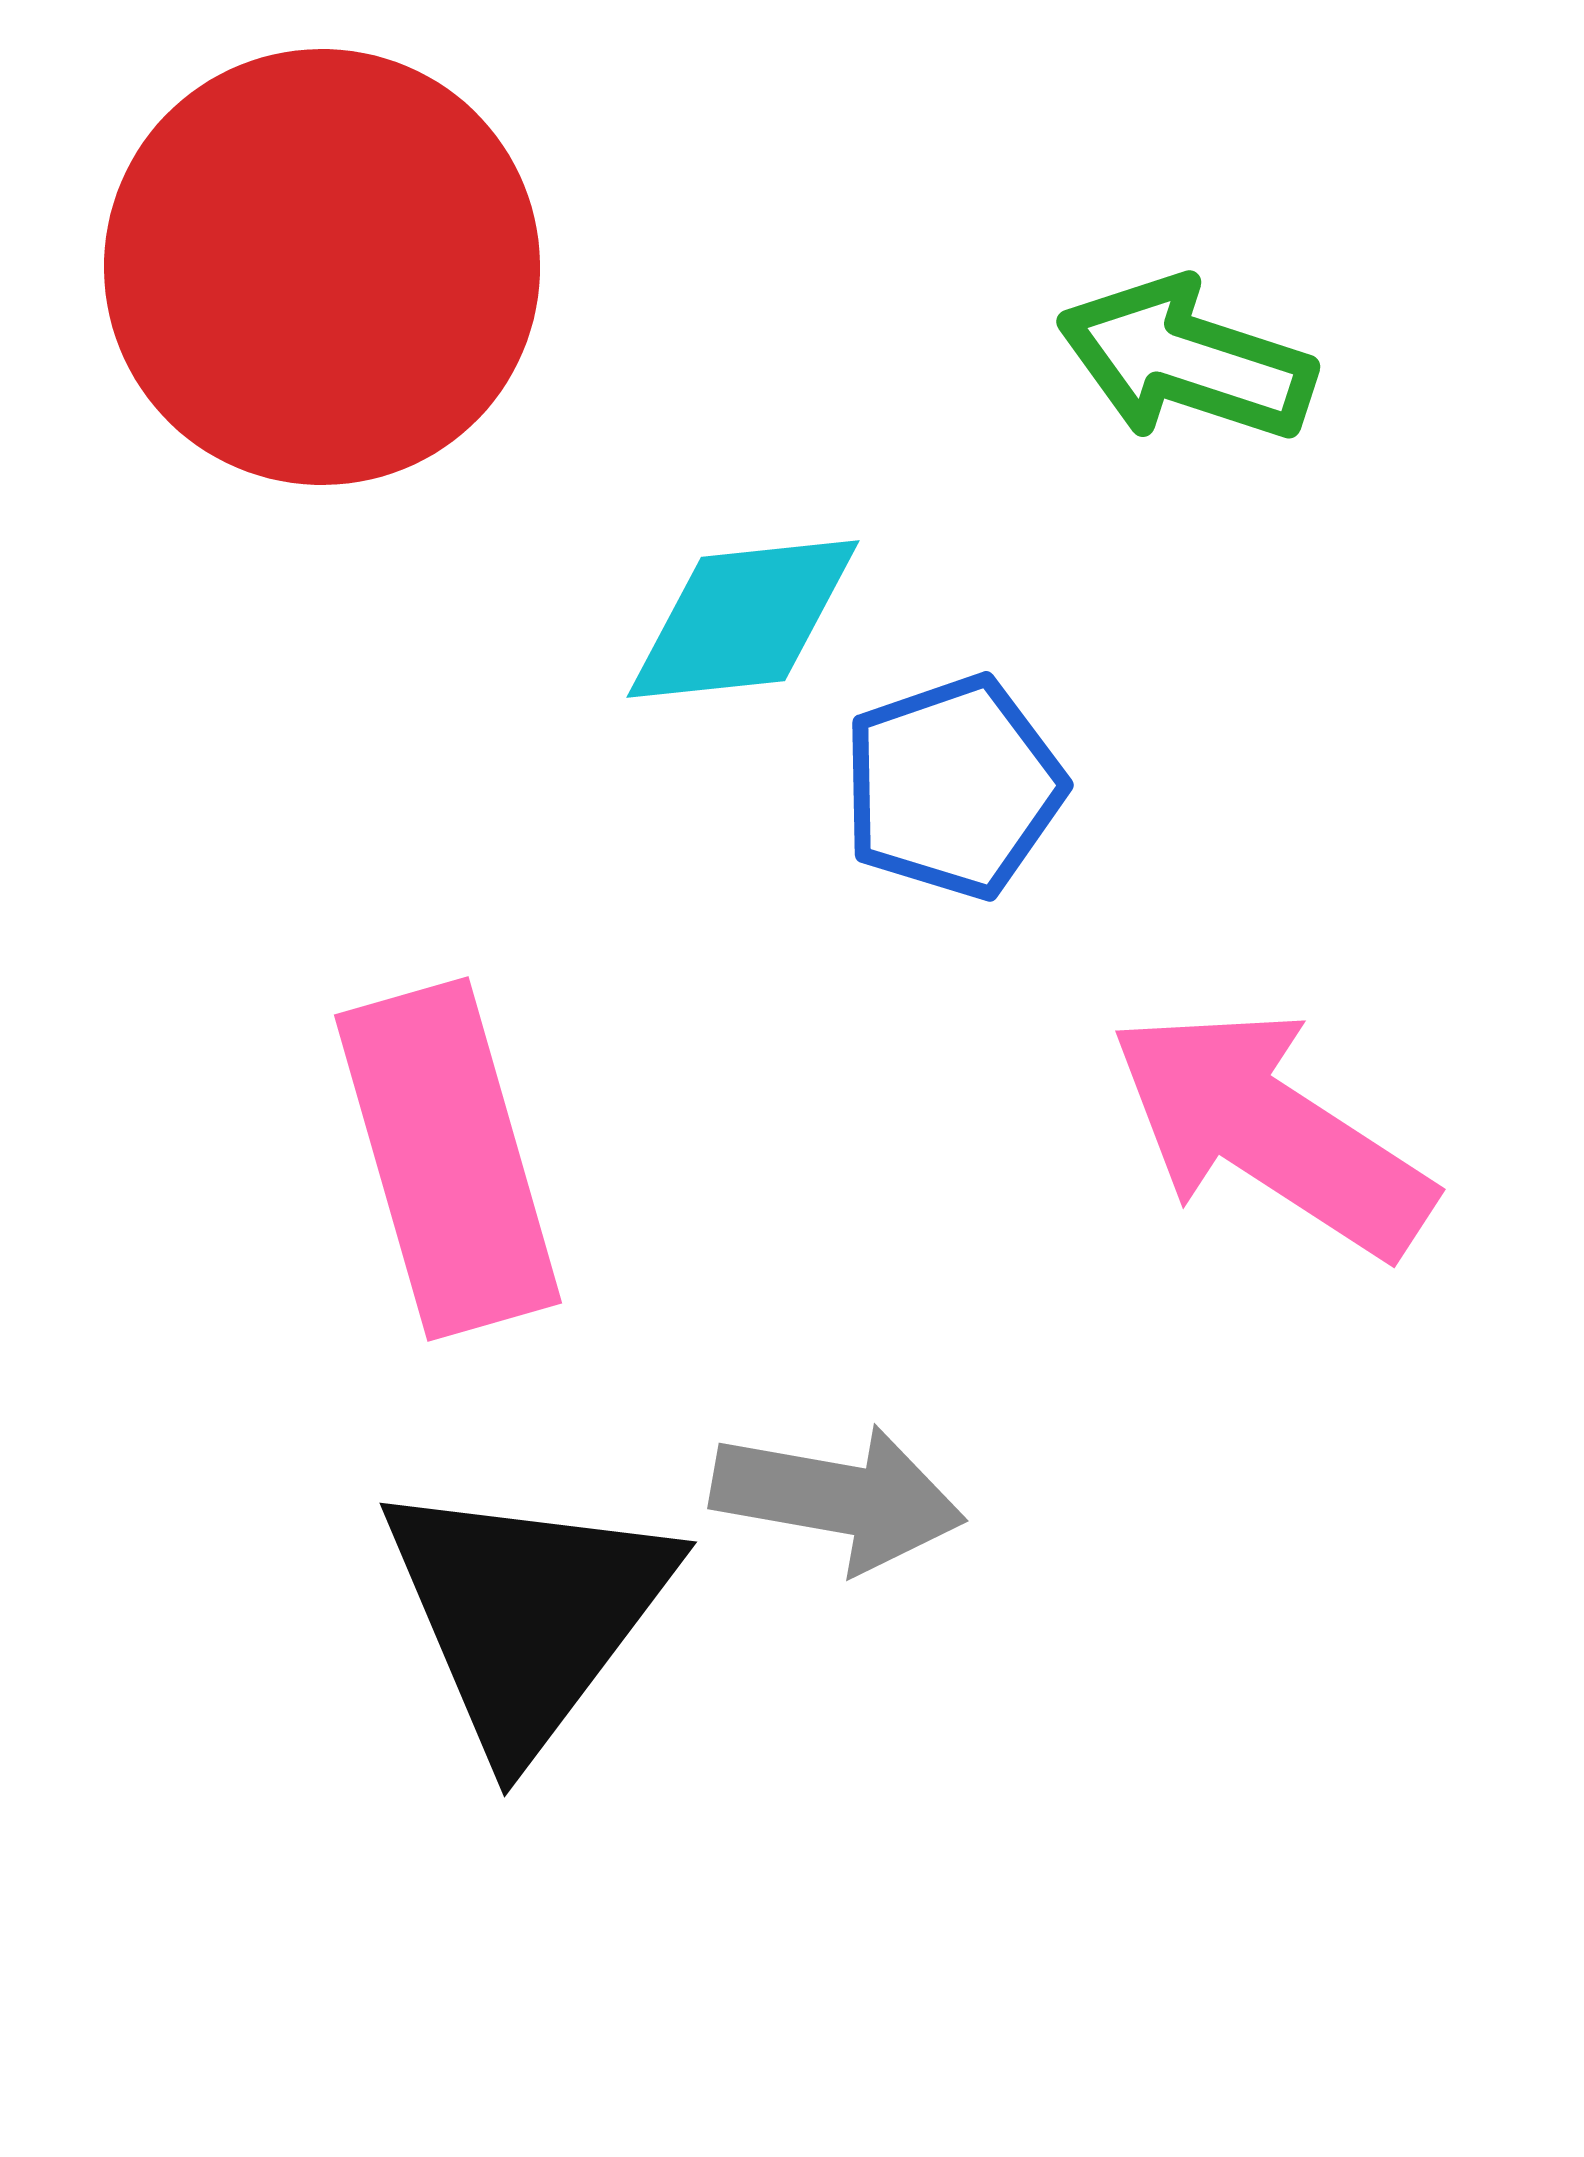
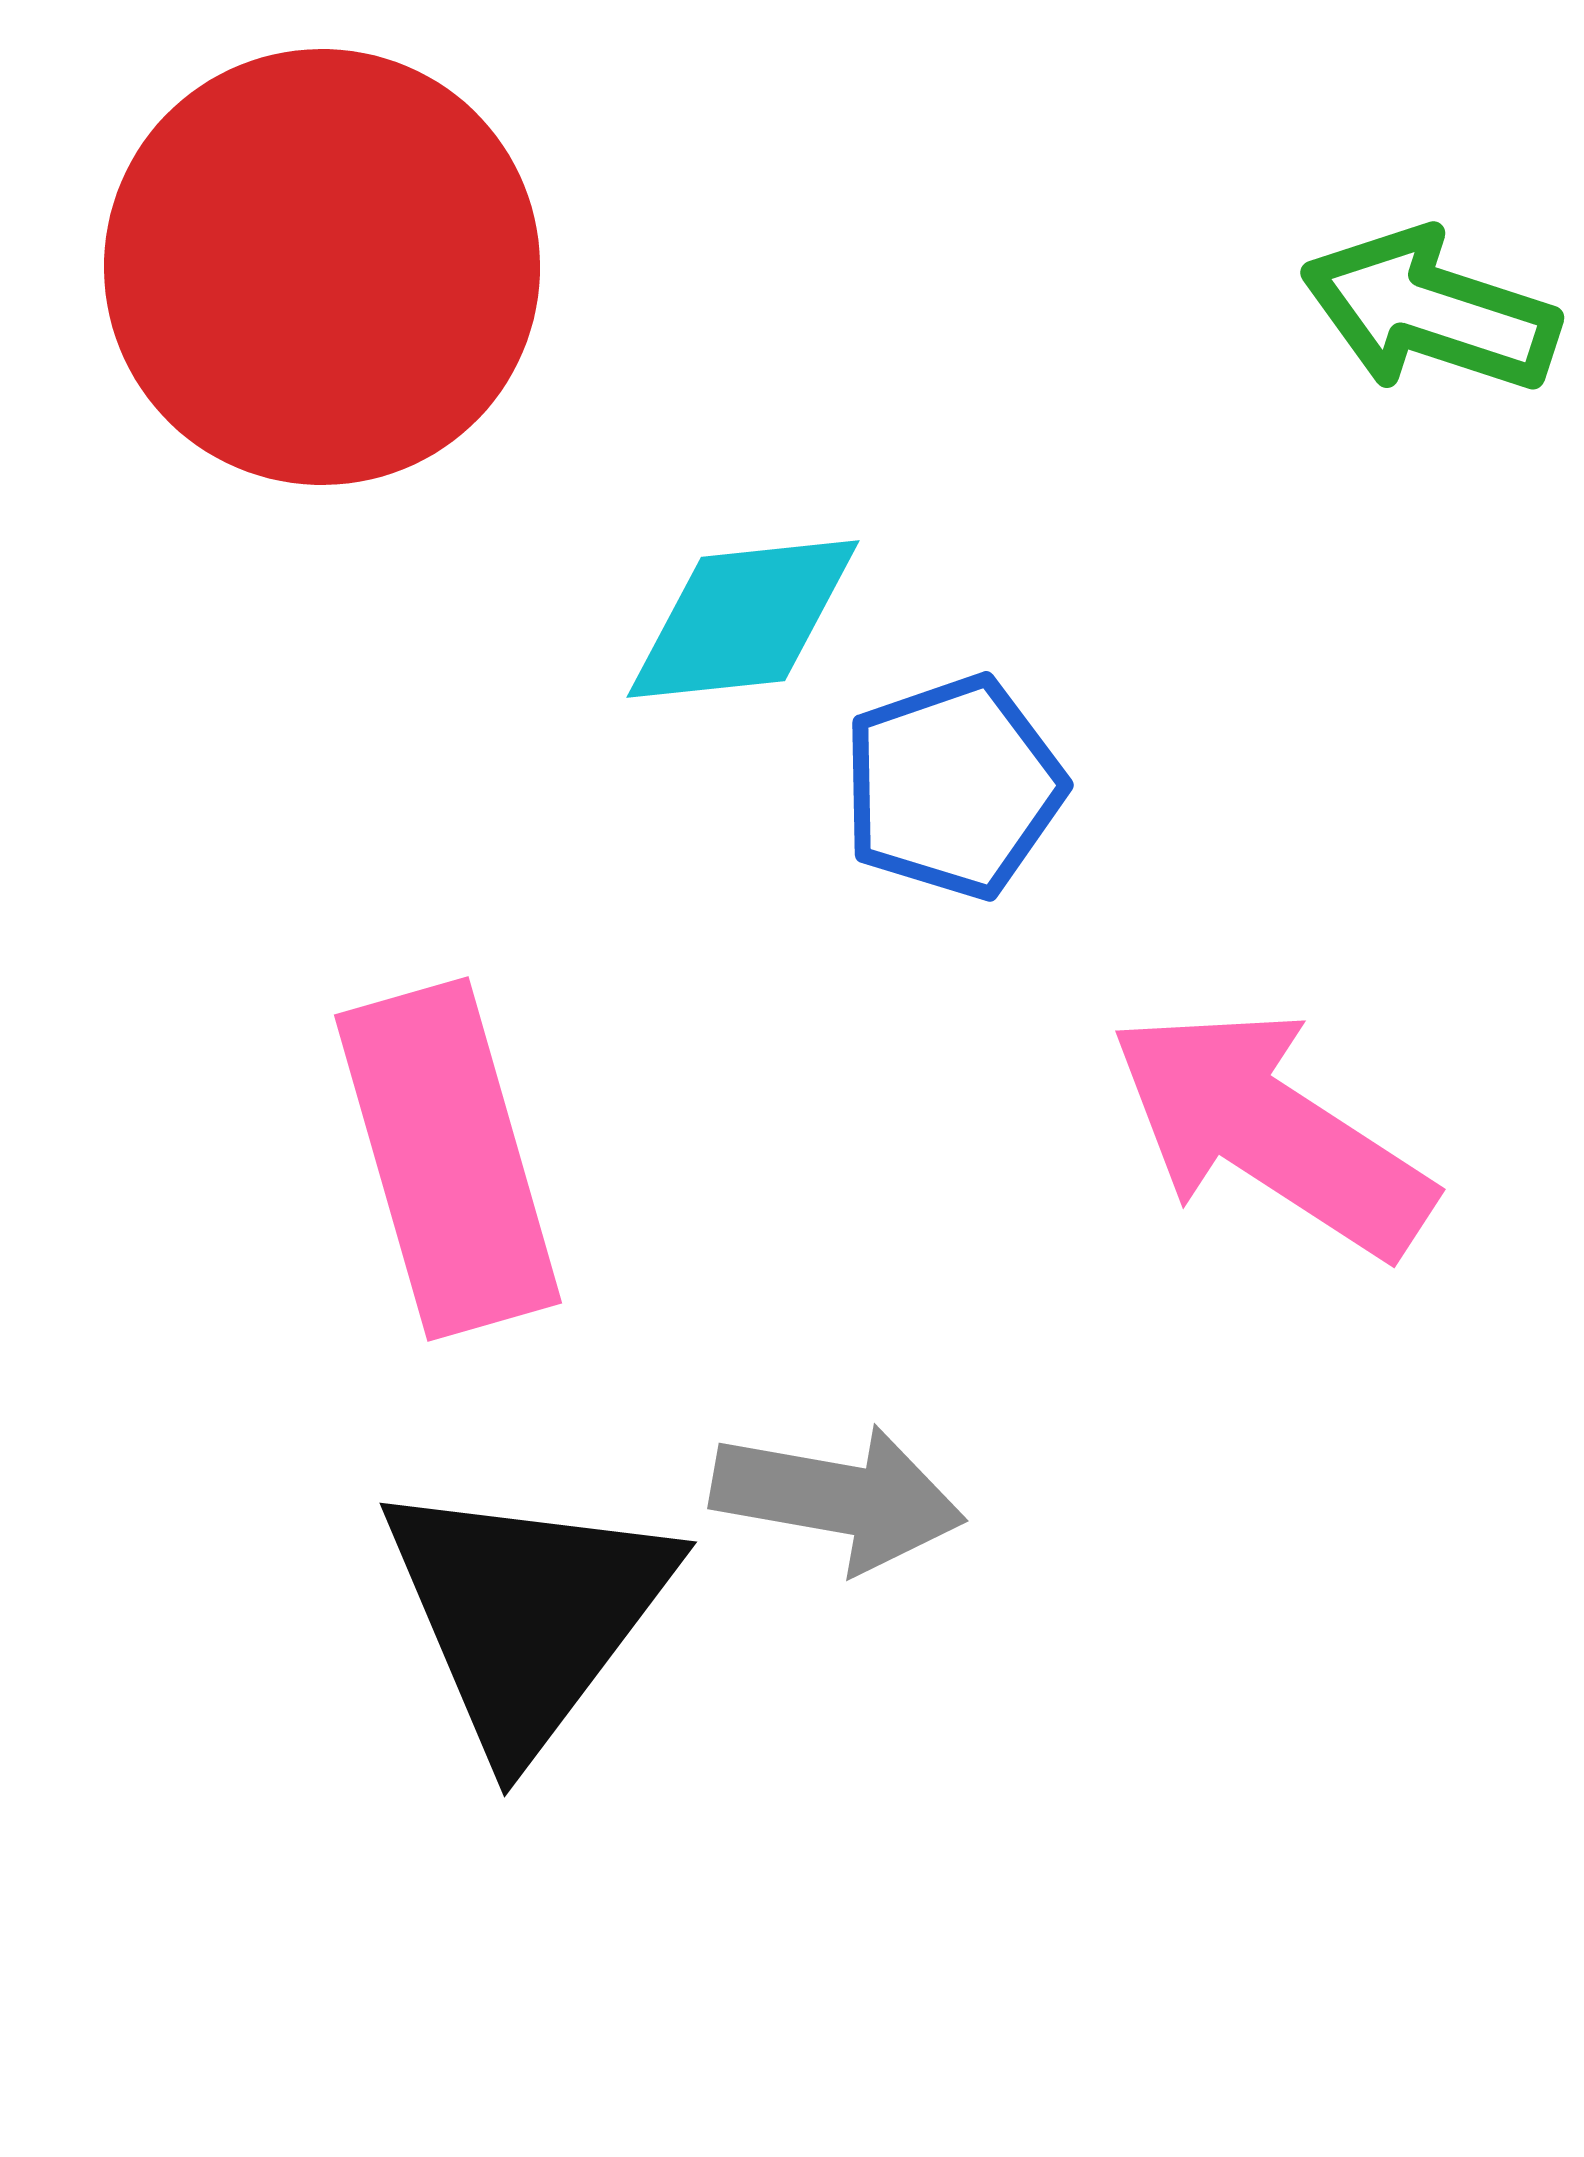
green arrow: moved 244 px right, 49 px up
